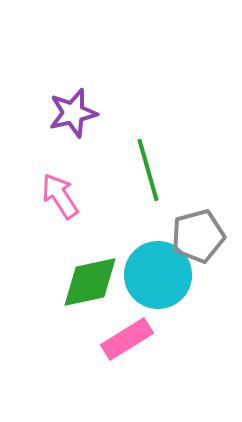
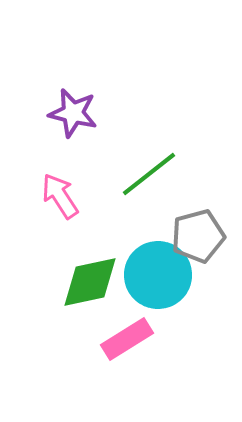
purple star: rotated 27 degrees clockwise
green line: moved 1 px right, 4 px down; rotated 68 degrees clockwise
